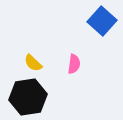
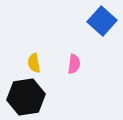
yellow semicircle: moved 1 px right; rotated 36 degrees clockwise
black hexagon: moved 2 px left
